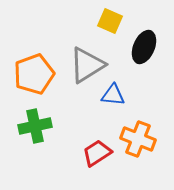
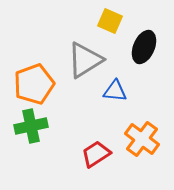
gray triangle: moved 2 px left, 5 px up
orange pentagon: moved 10 px down
blue triangle: moved 2 px right, 4 px up
green cross: moved 4 px left
orange cross: moved 4 px right; rotated 16 degrees clockwise
red trapezoid: moved 1 px left, 1 px down
